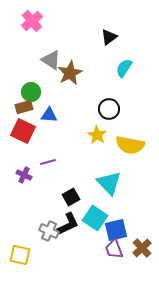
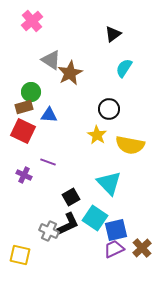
black triangle: moved 4 px right, 3 px up
purple line: rotated 35 degrees clockwise
purple trapezoid: rotated 85 degrees clockwise
